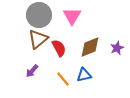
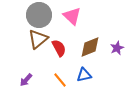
pink triangle: rotated 18 degrees counterclockwise
purple arrow: moved 6 px left, 9 px down
orange line: moved 3 px left, 1 px down
